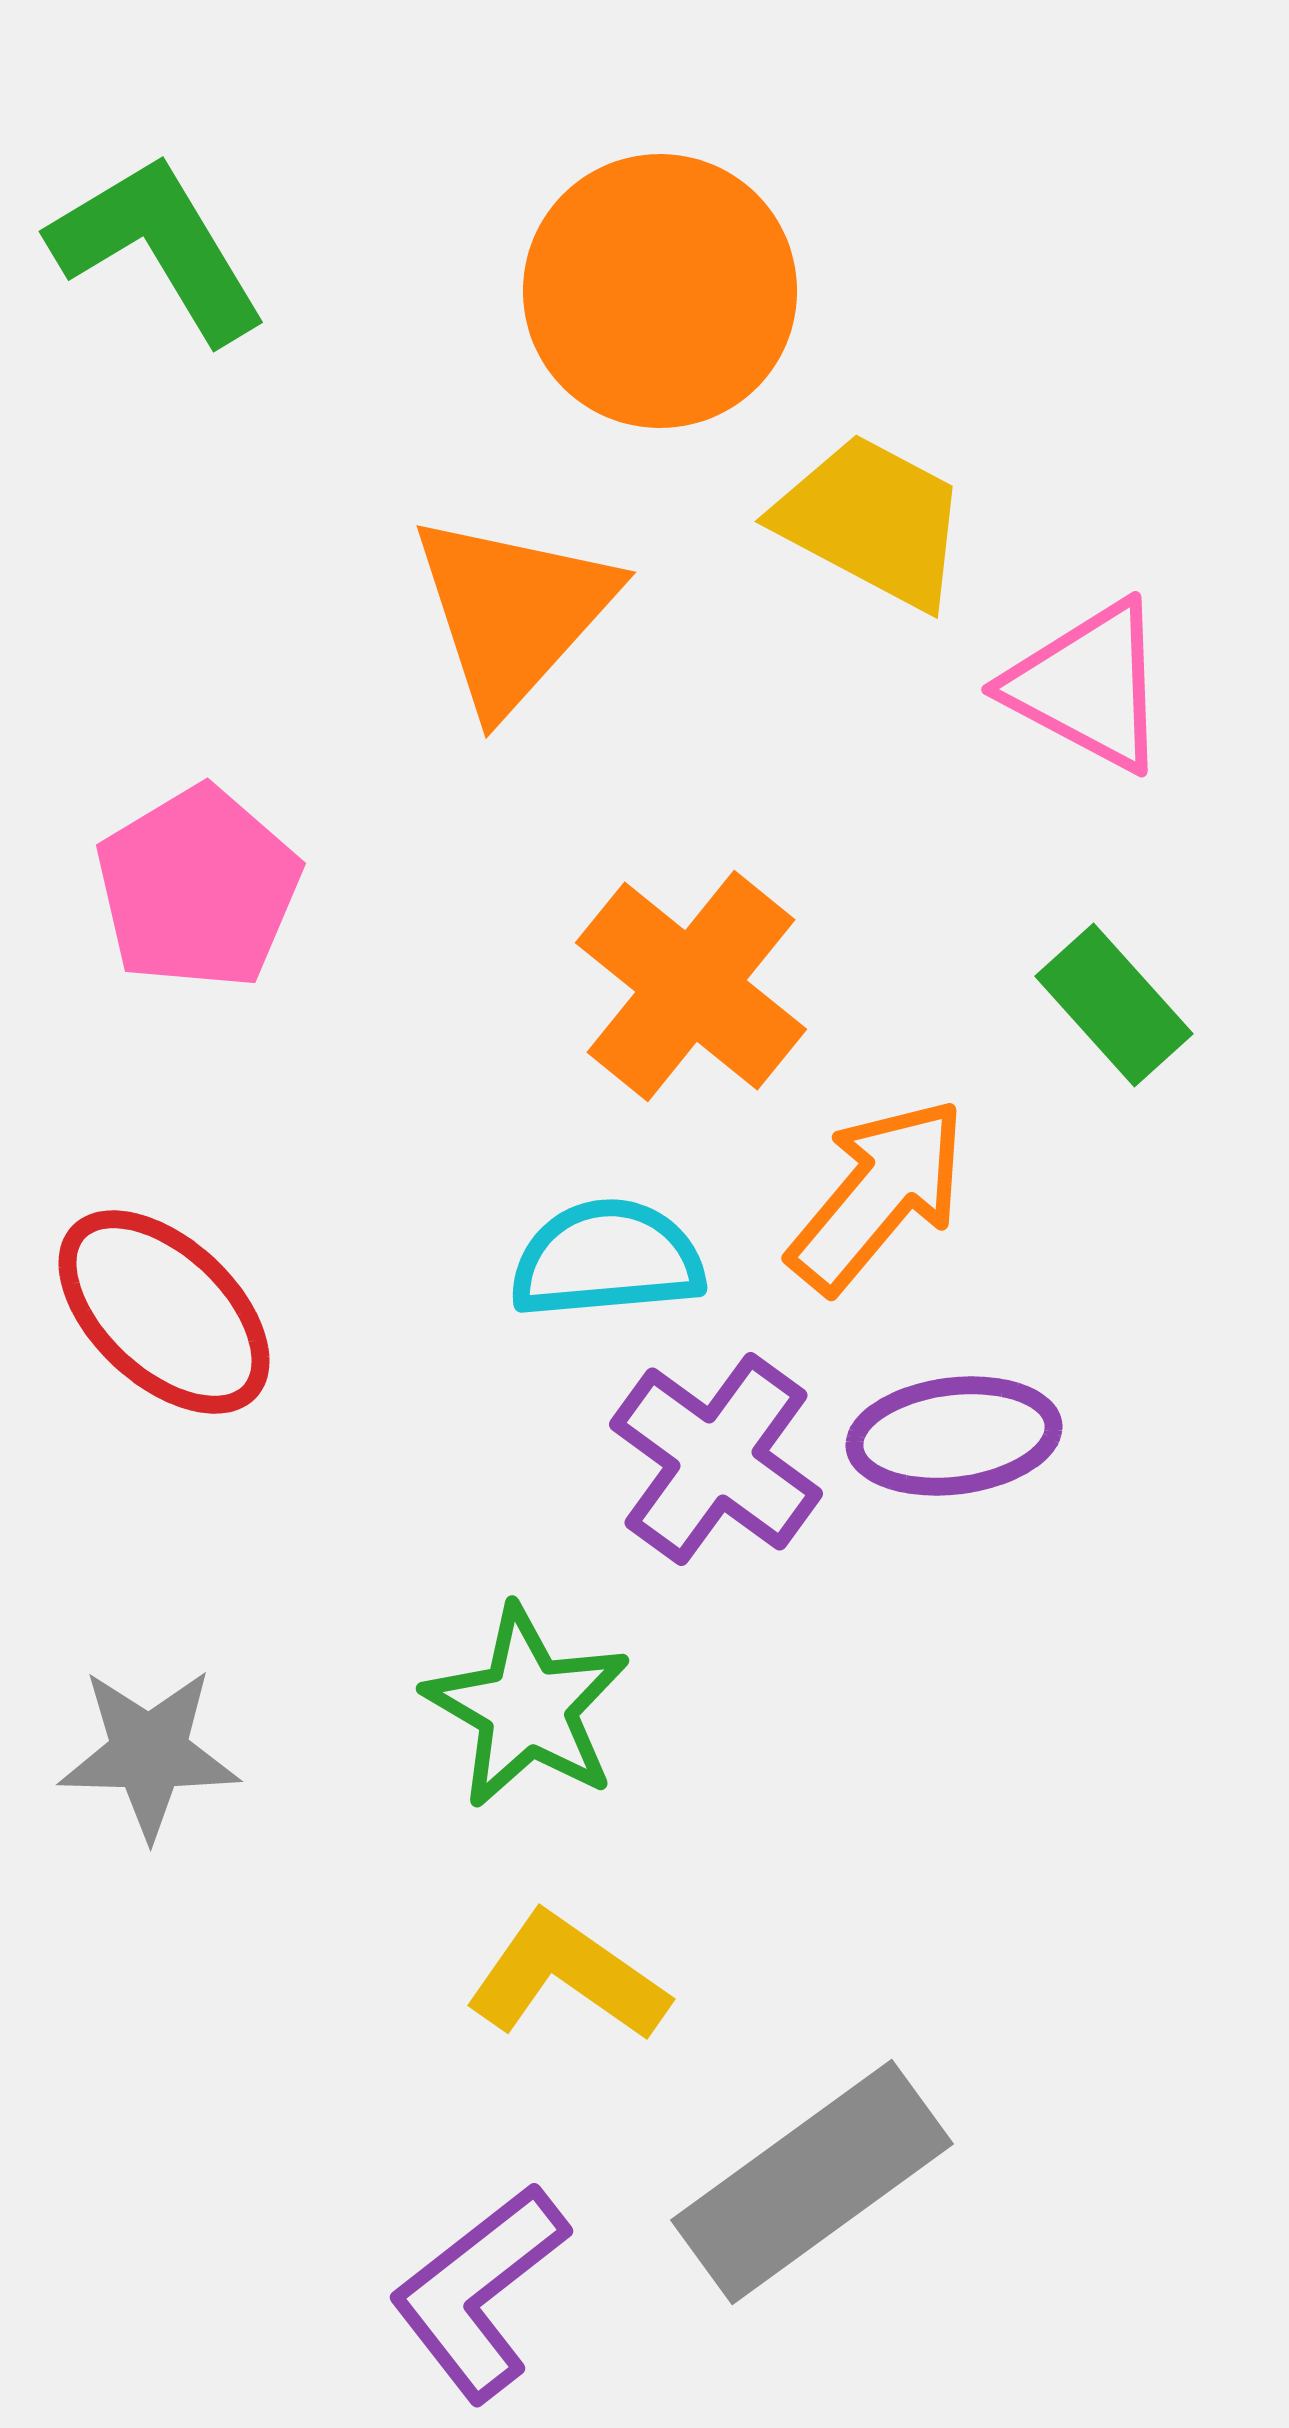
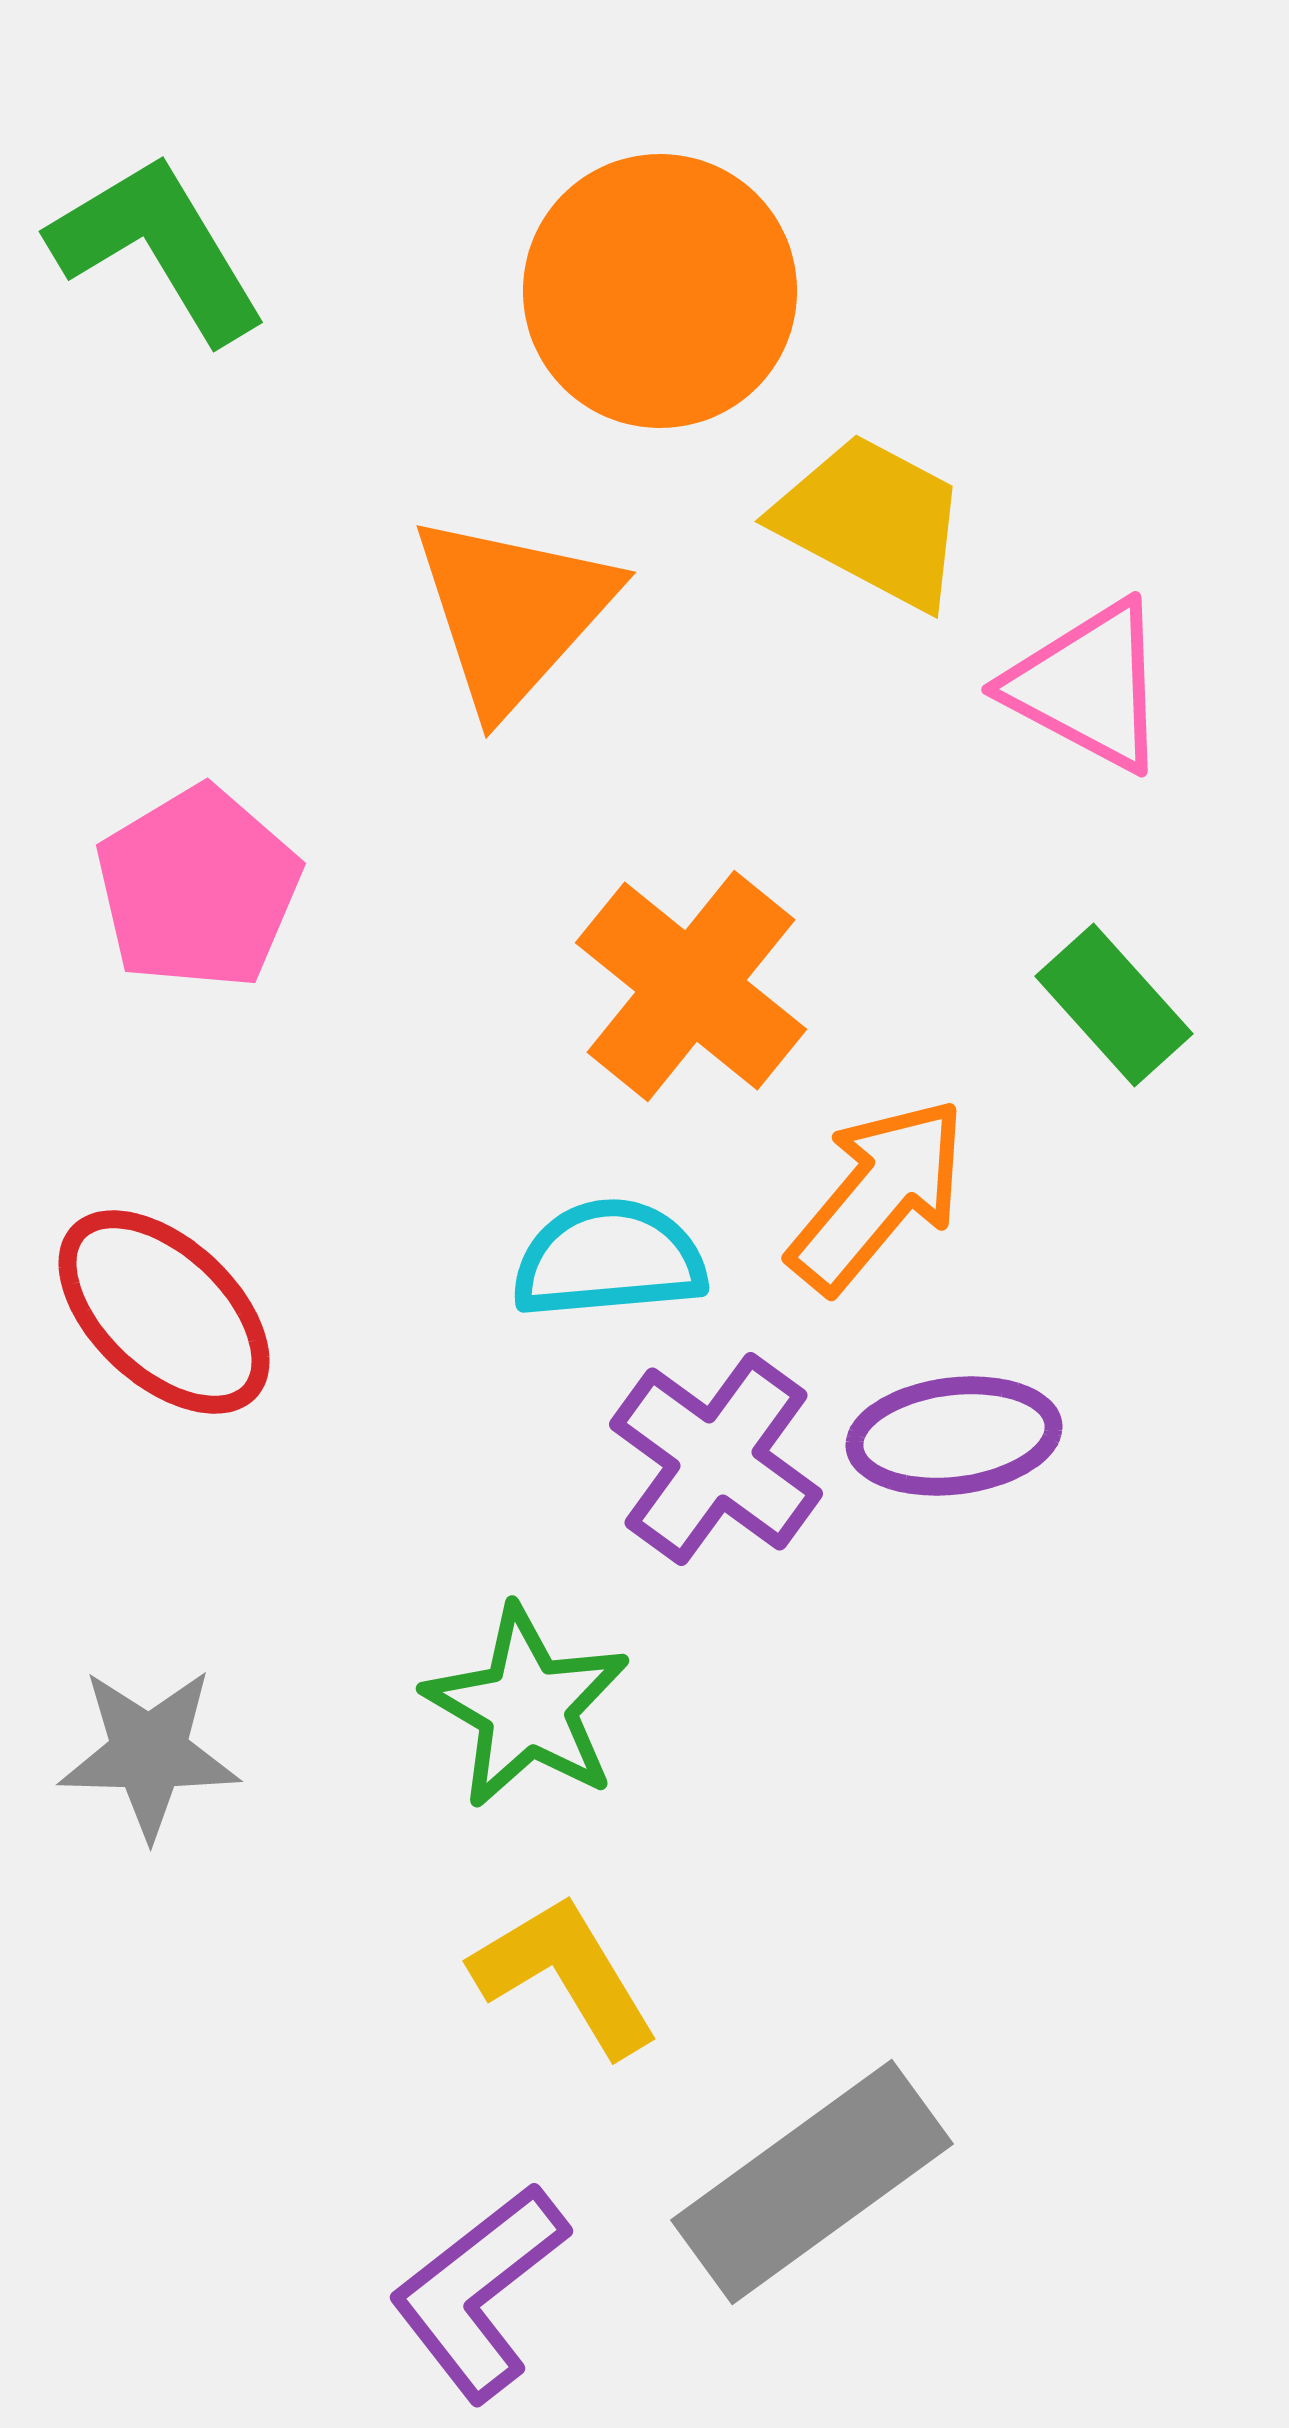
cyan semicircle: moved 2 px right
yellow L-shape: moved 2 px left, 2 px up; rotated 24 degrees clockwise
